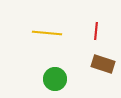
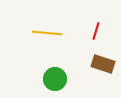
red line: rotated 12 degrees clockwise
